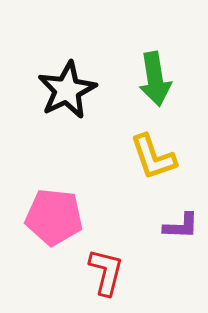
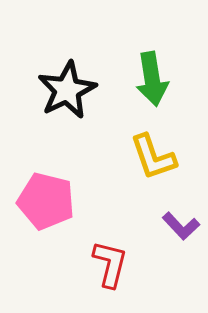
green arrow: moved 3 px left
pink pentagon: moved 8 px left, 16 px up; rotated 8 degrees clockwise
purple L-shape: rotated 45 degrees clockwise
red L-shape: moved 4 px right, 8 px up
